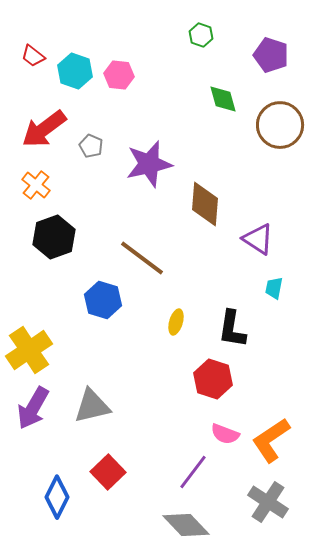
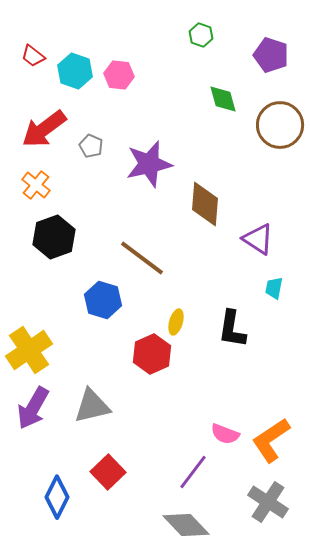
red hexagon: moved 61 px left, 25 px up; rotated 18 degrees clockwise
